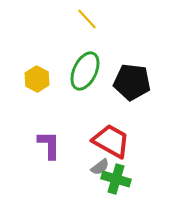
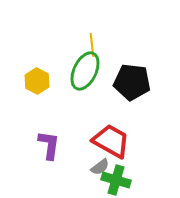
yellow line: moved 5 px right, 26 px down; rotated 35 degrees clockwise
yellow hexagon: moved 2 px down
purple L-shape: rotated 8 degrees clockwise
green cross: moved 1 px down
